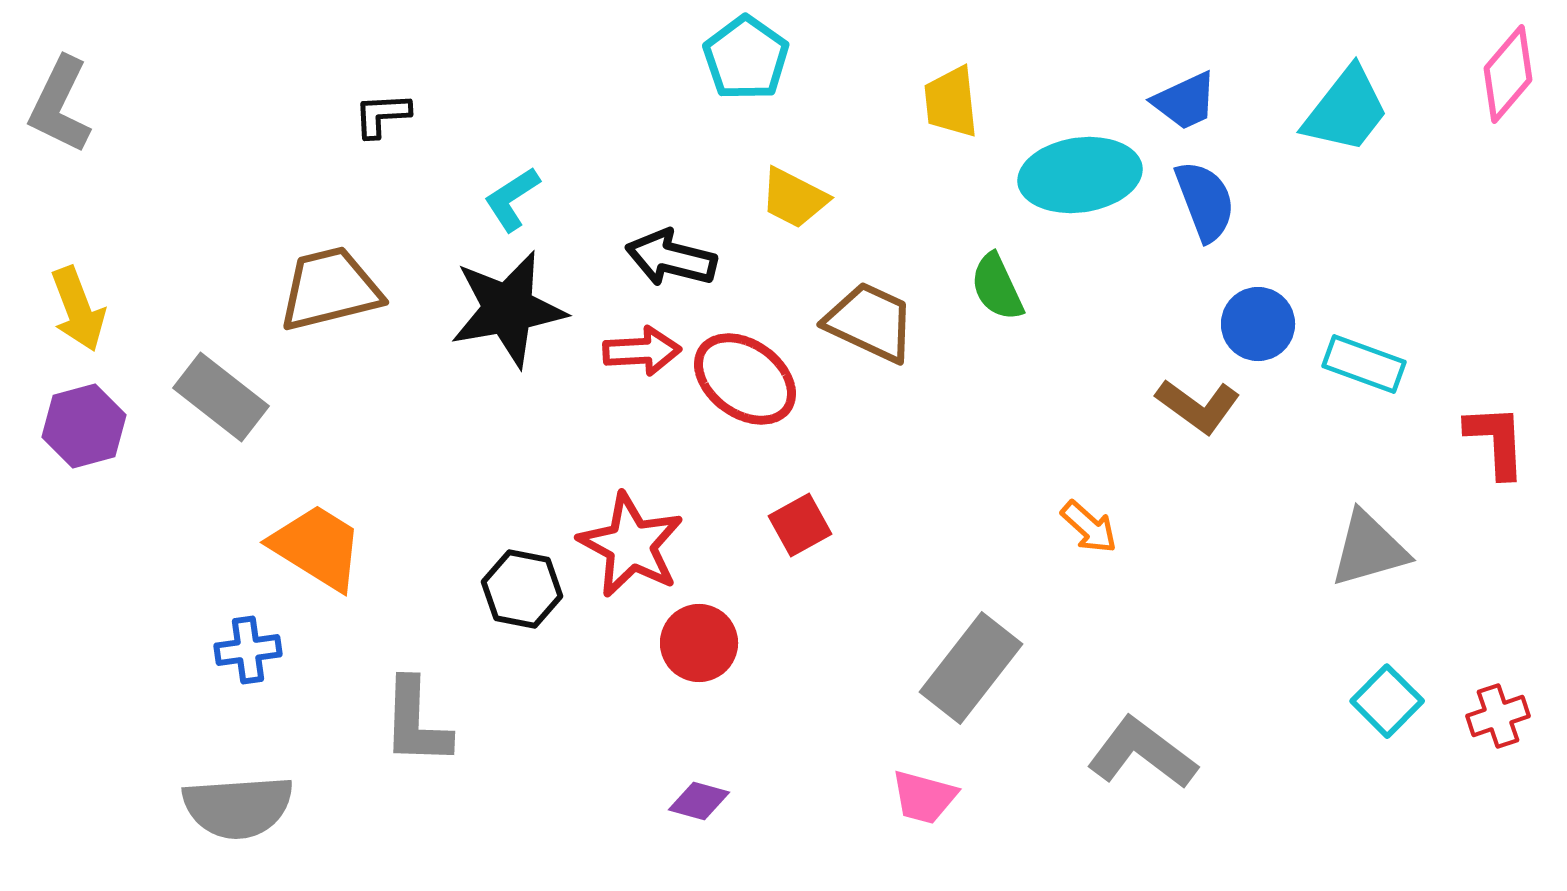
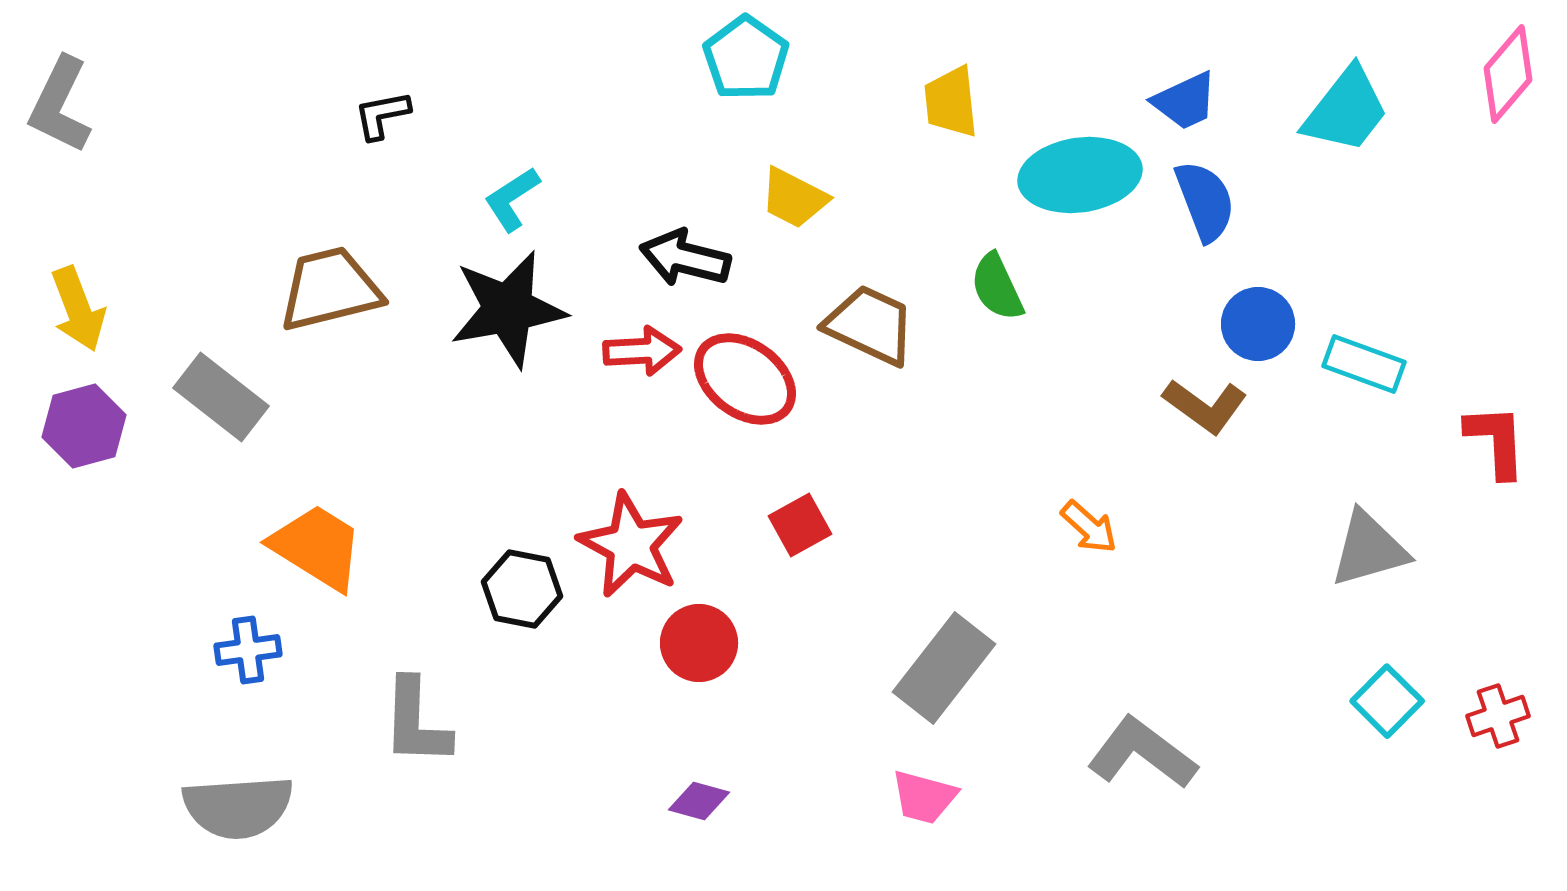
black L-shape at (382, 115): rotated 8 degrees counterclockwise
black arrow at (671, 258): moved 14 px right
brown trapezoid at (870, 322): moved 3 px down
brown L-shape at (1198, 406): moved 7 px right
gray rectangle at (971, 668): moved 27 px left
